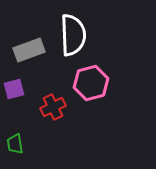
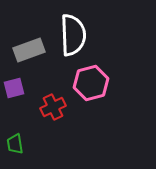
purple square: moved 1 px up
